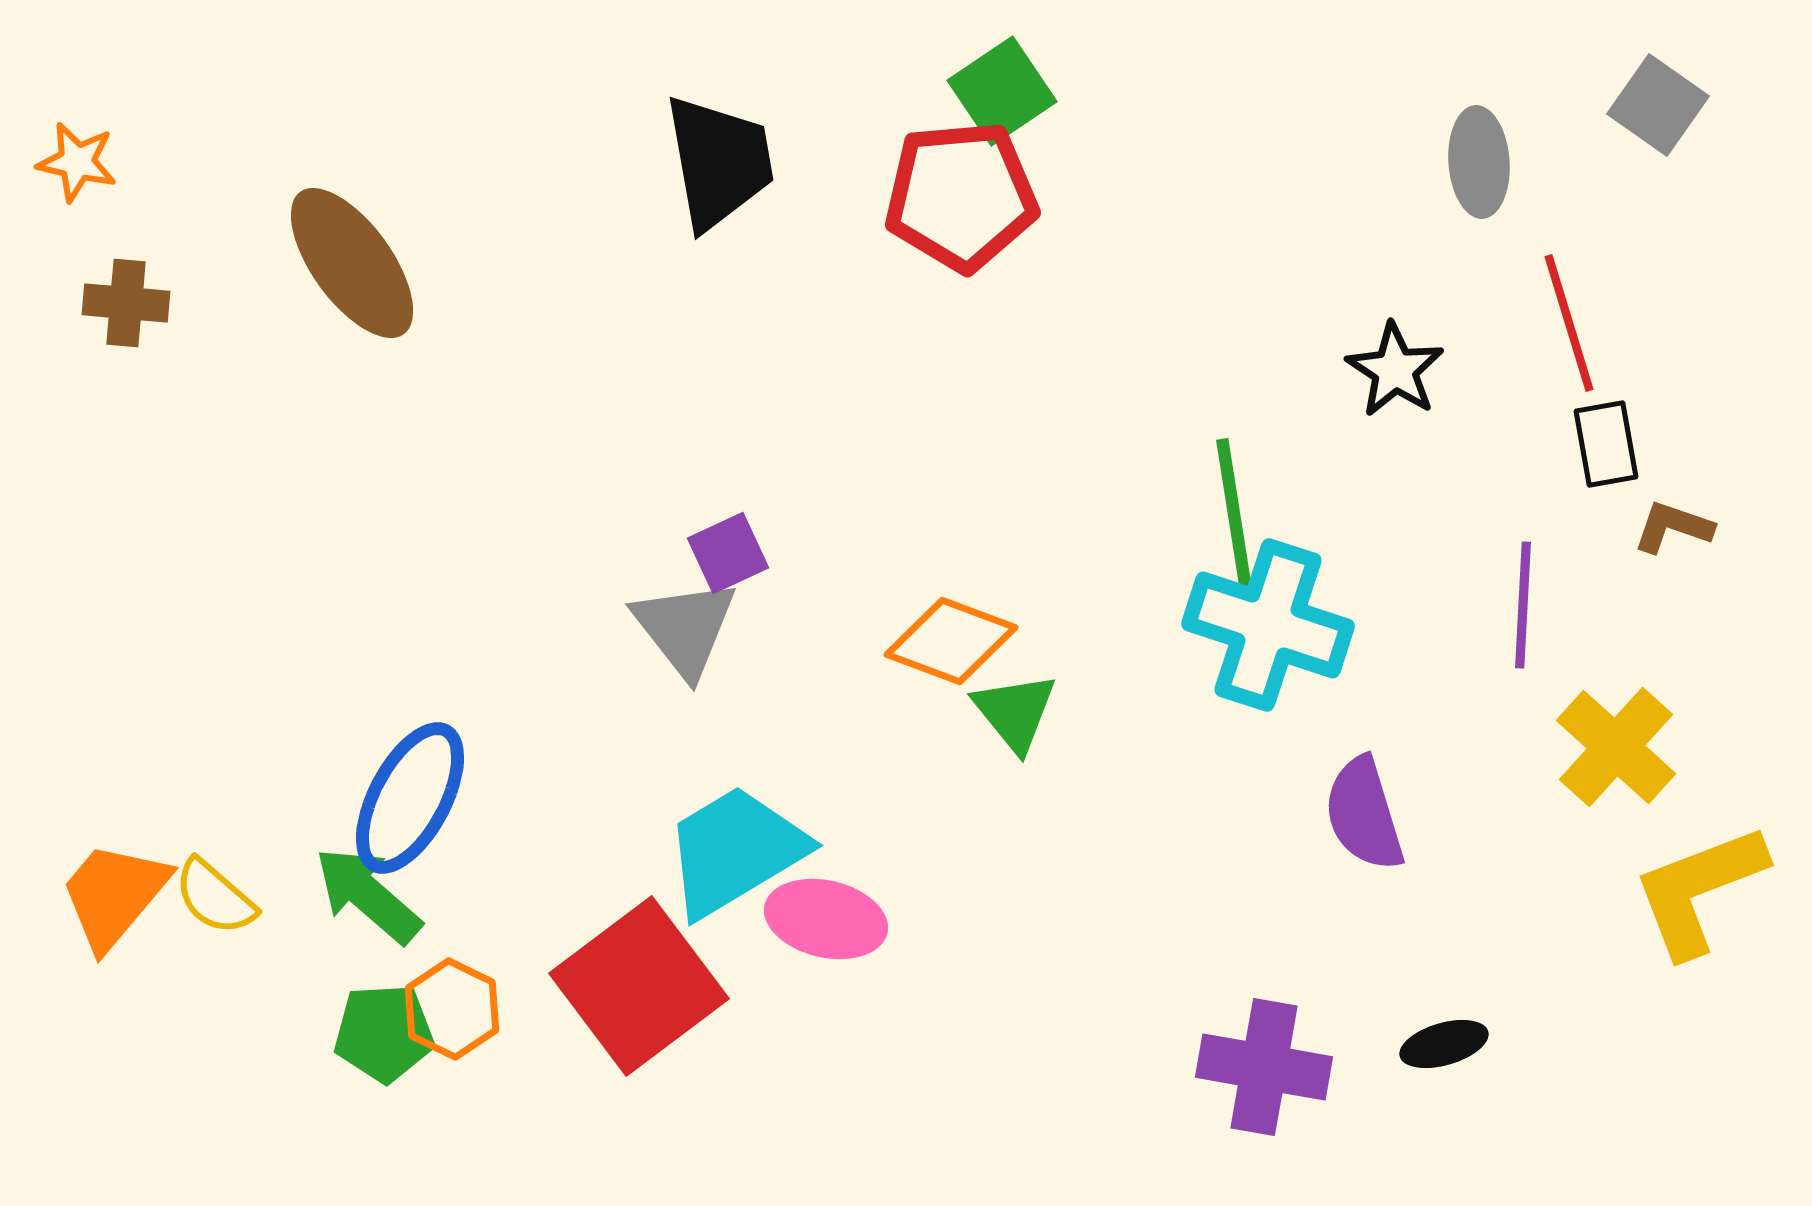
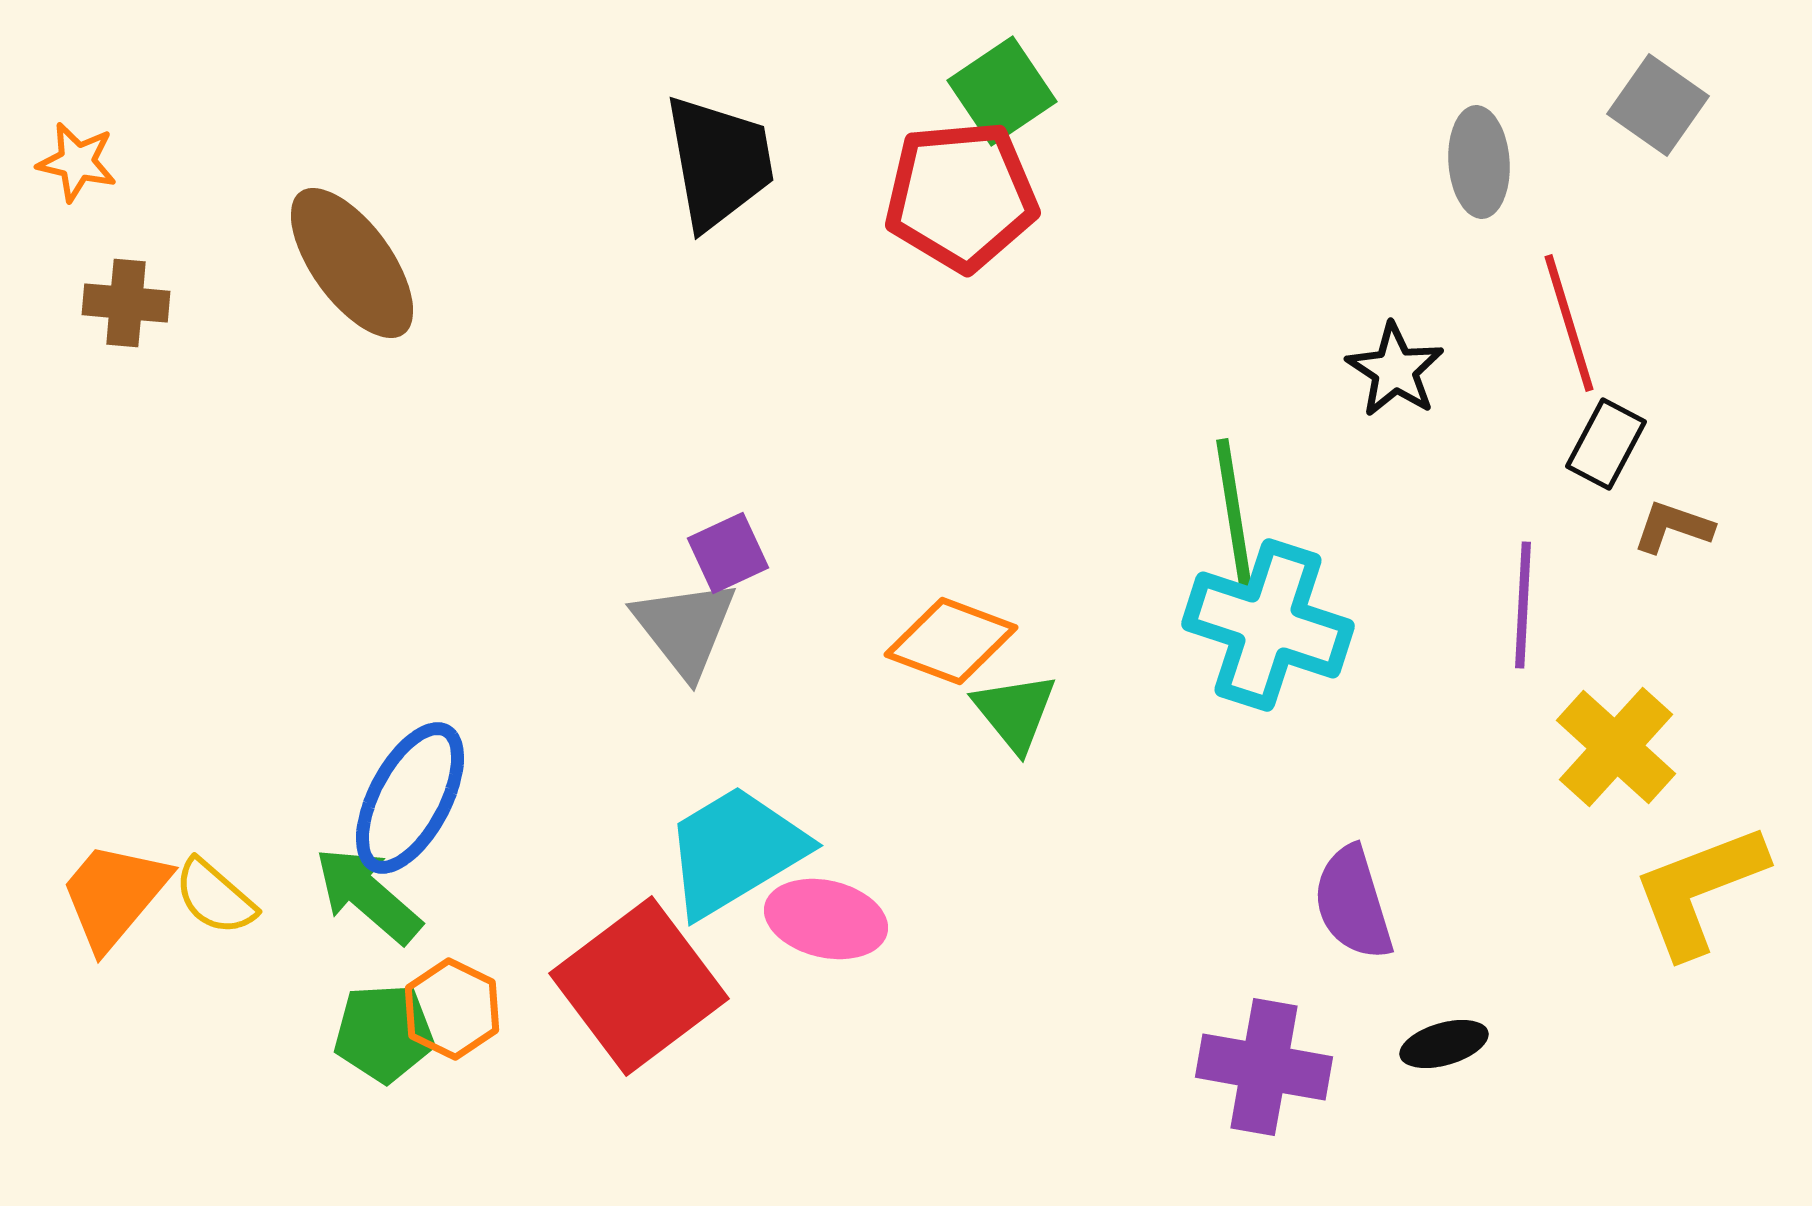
black rectangle: rotated 38 degrees clockwise
purple semicircle: moved 11 px left, 89 px down
